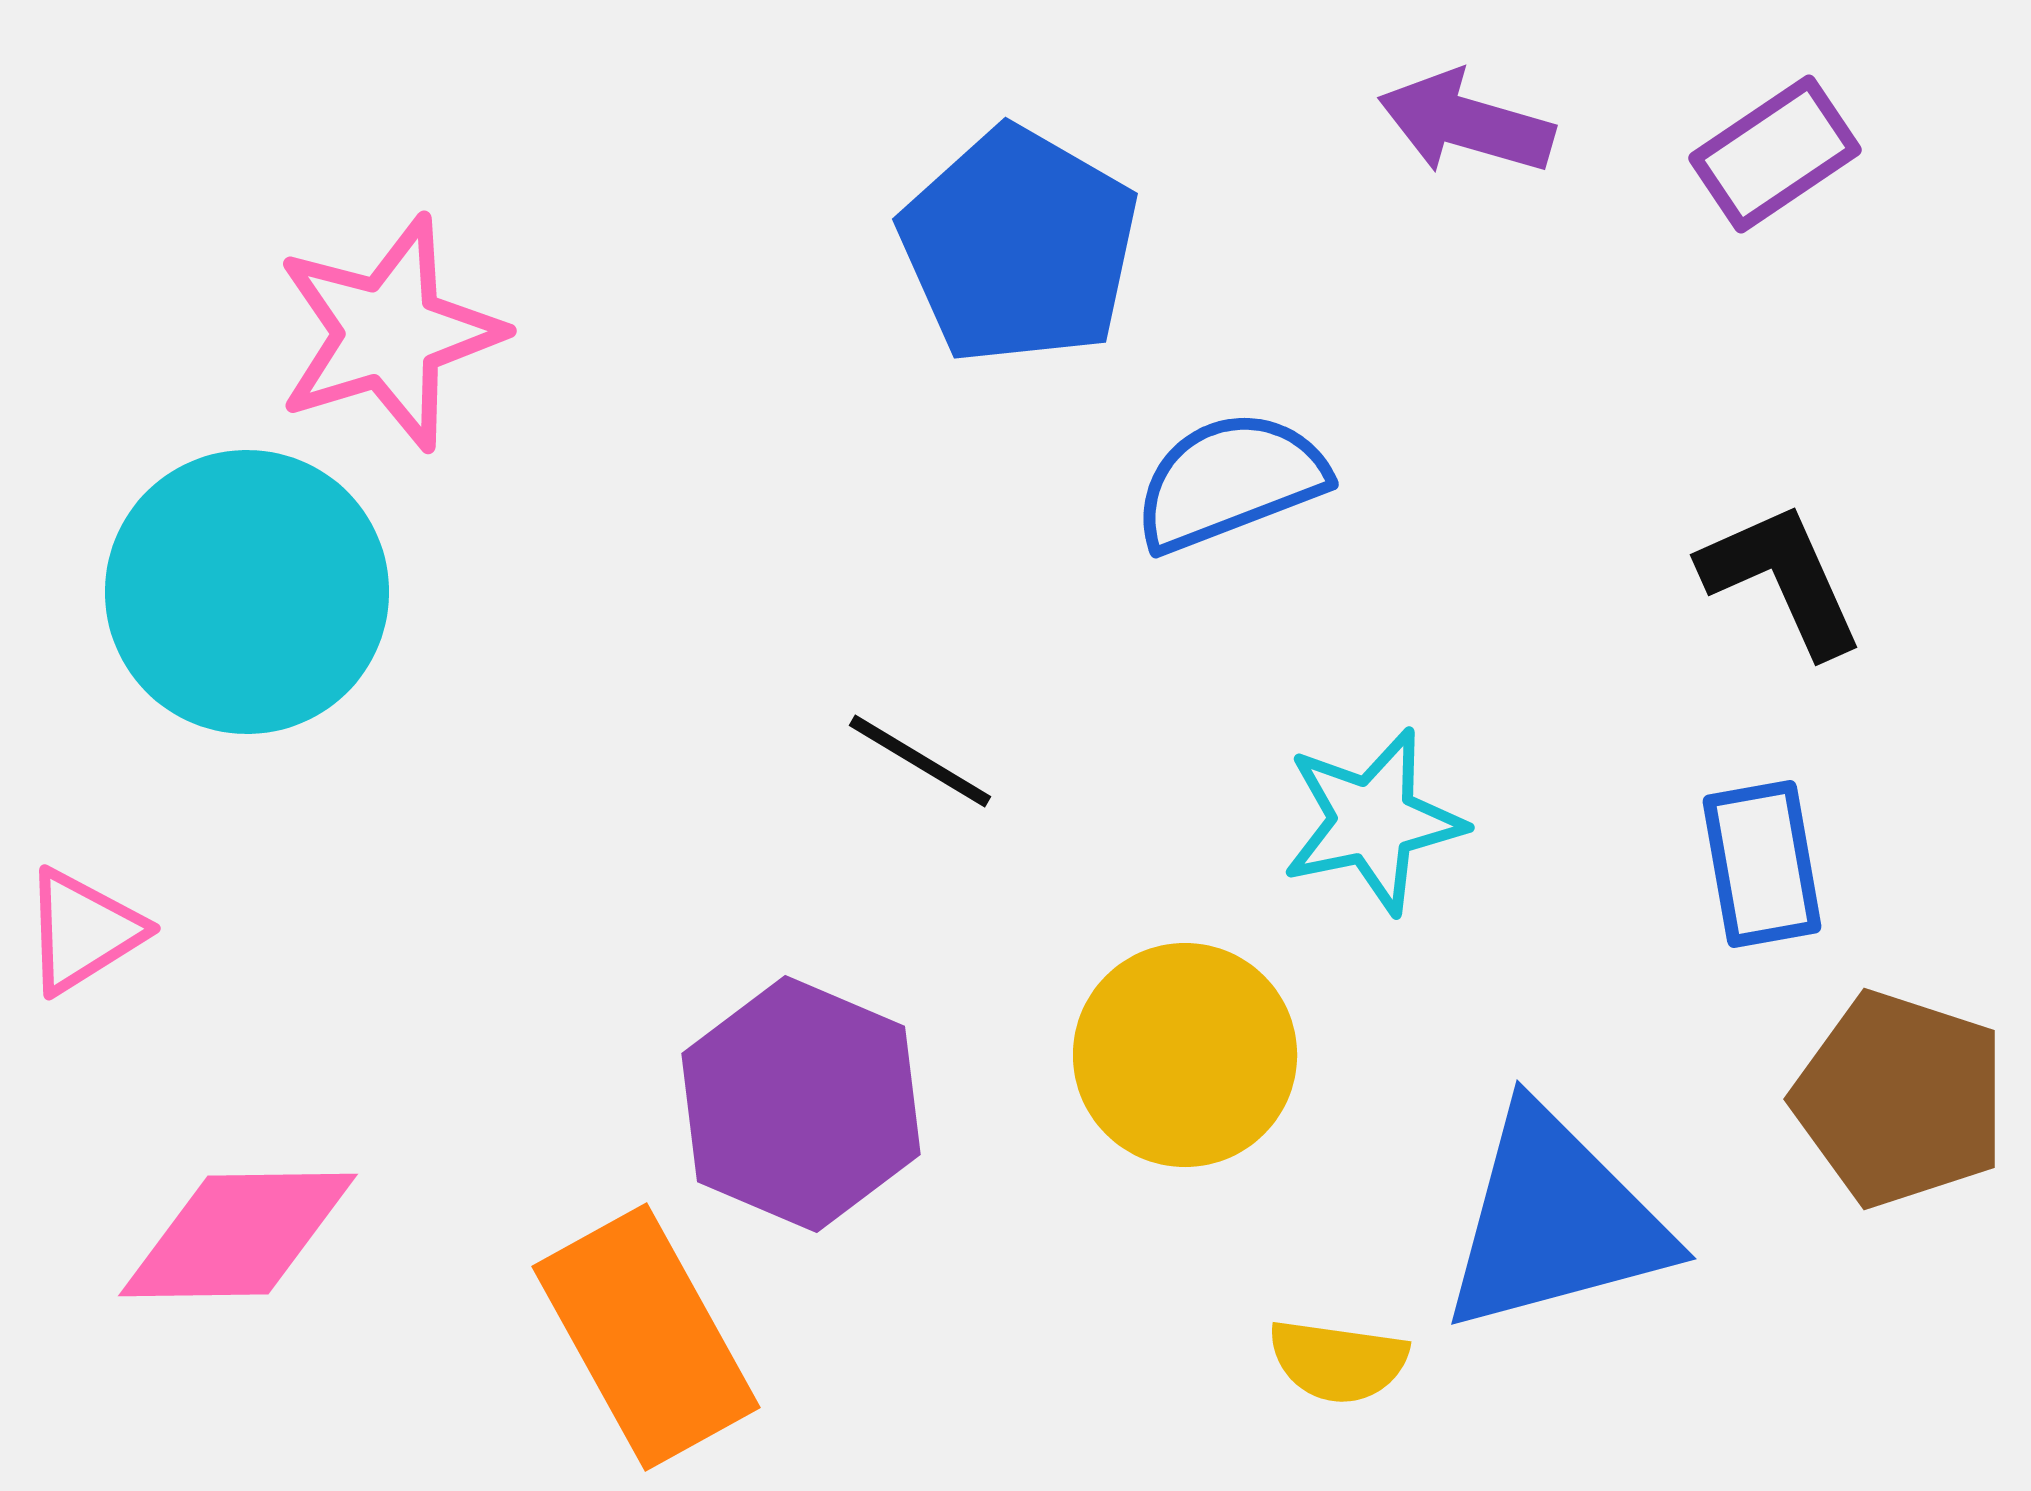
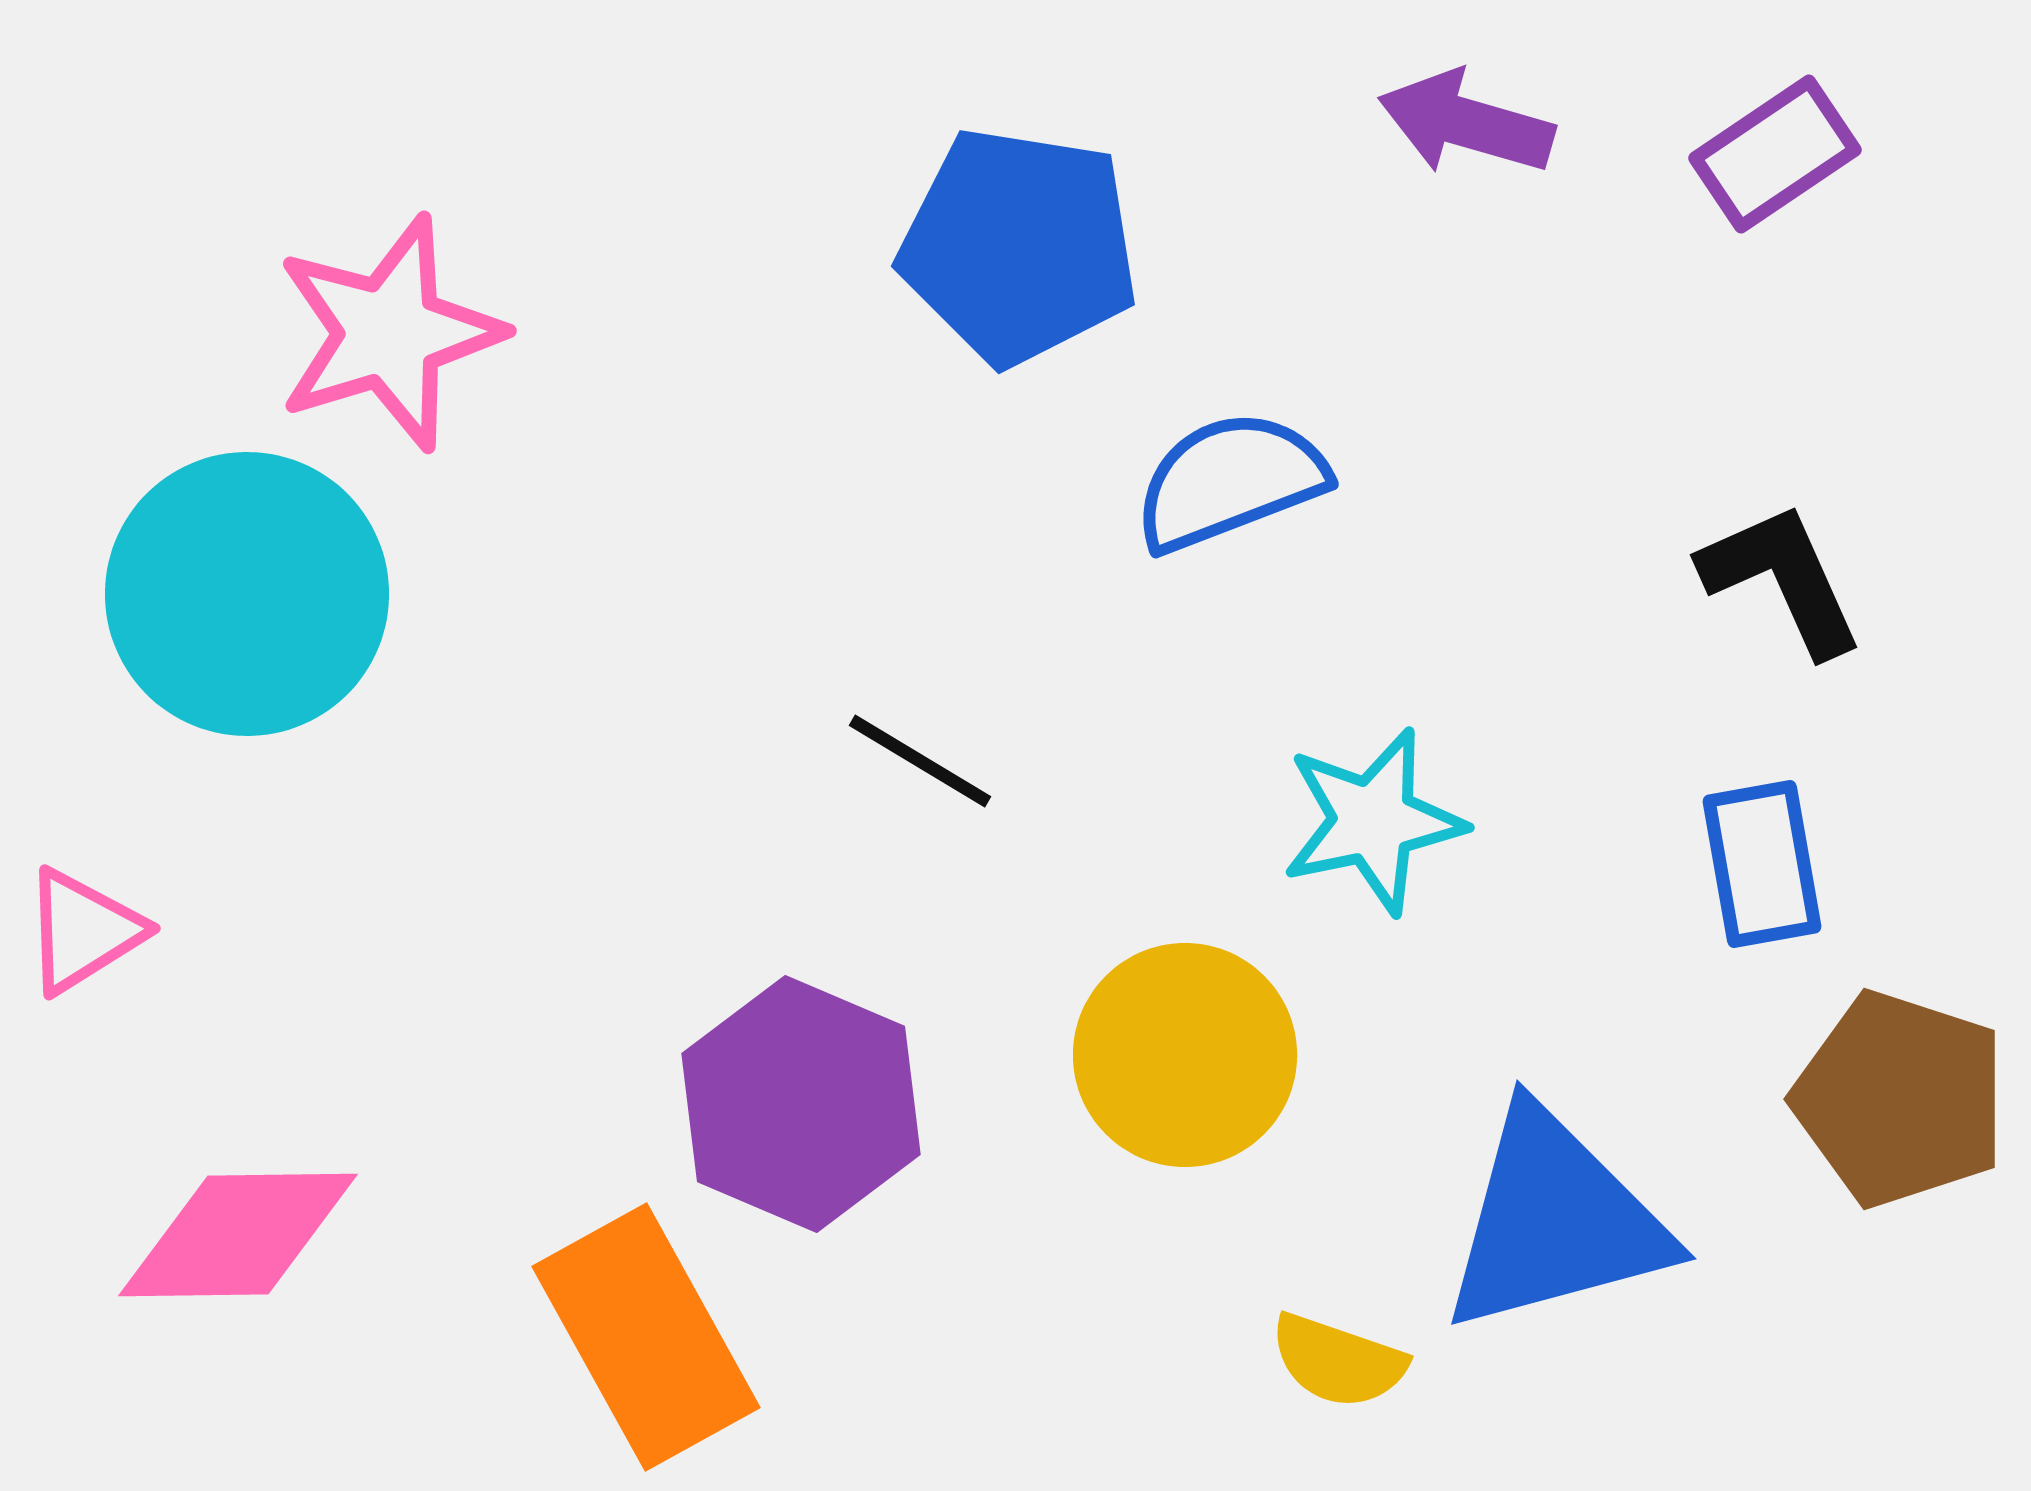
blue pentagon: rotated 21 degrees counterclockwise
cyan circle: moved 2 px down
yellow semicircle: rotated 11 degrees clockwise
